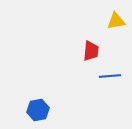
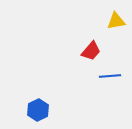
red trapezoid: rotated 35 degrees clockwise
blue hexagon: rotated 15 degrees counterclockwise
